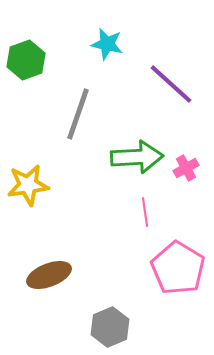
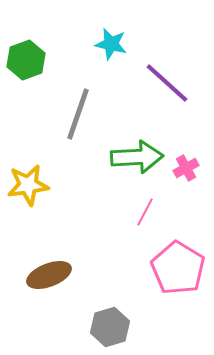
cyan star: moved 4 px right
purple line: moved 4 px left, 1 px up
pink line: rotated 36 degrees clockwise
gray hexagon: rotated 6 degrees clockwise
